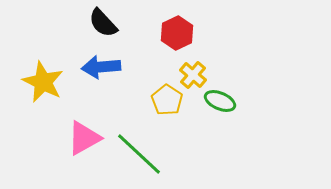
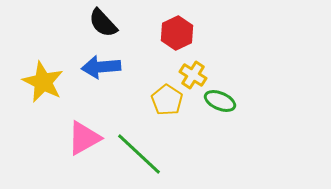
yellow cross: rotated 8 degrees counterclockwise
